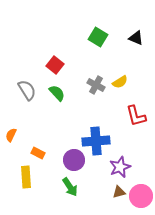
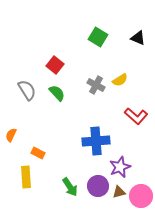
black triangle: moved 2 px right
yellow semicircle: moved 2 px up
red L-shape: rotated 35 degrees counterclockwise
purple circle: moved 24 px right, 26 px down
